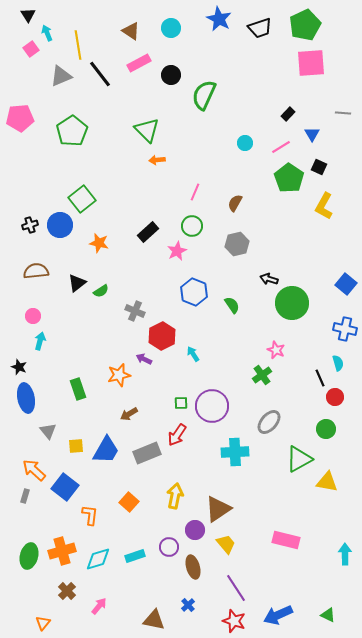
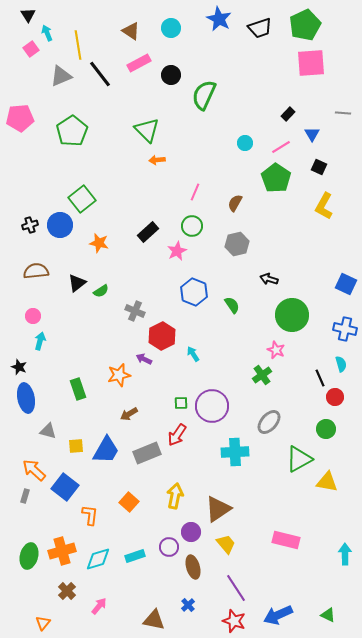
green pentagon at (289, 178): moved 13 px left
blue square at (346, 284): rotated 15 degrees counterclockwise
green circle at (292, 303): moved 12 px down
cyan semicircle at (338, 363): moved 3 px right, 1 px down
gray triangle at (48, 431): rotated 36 degrees counterclockwise
purple circle at (195, 530): moved 4 px left, 2 px down
